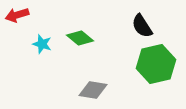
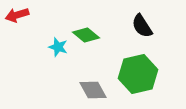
green diamond: moved 6 px right, 3 px up
cyan star: moved 16 px right, 3 px down
green hexagon: moved 18 px left, 10 px down
gray diamond: rotated 52 degrees clockwise
